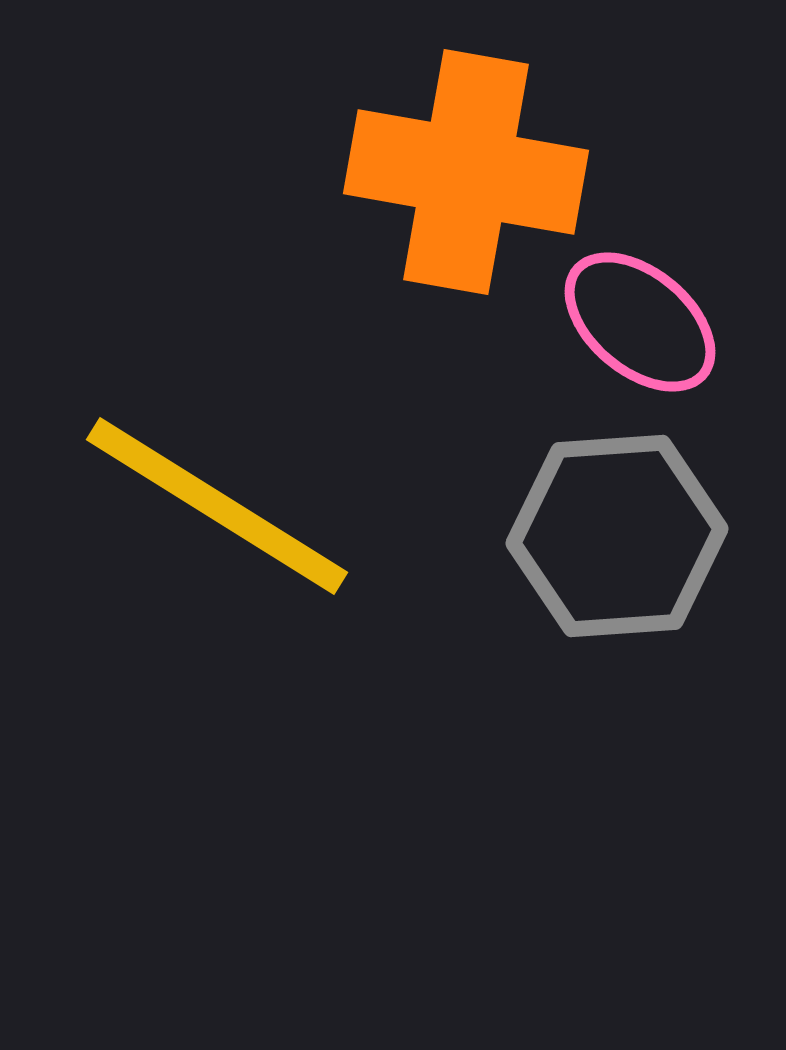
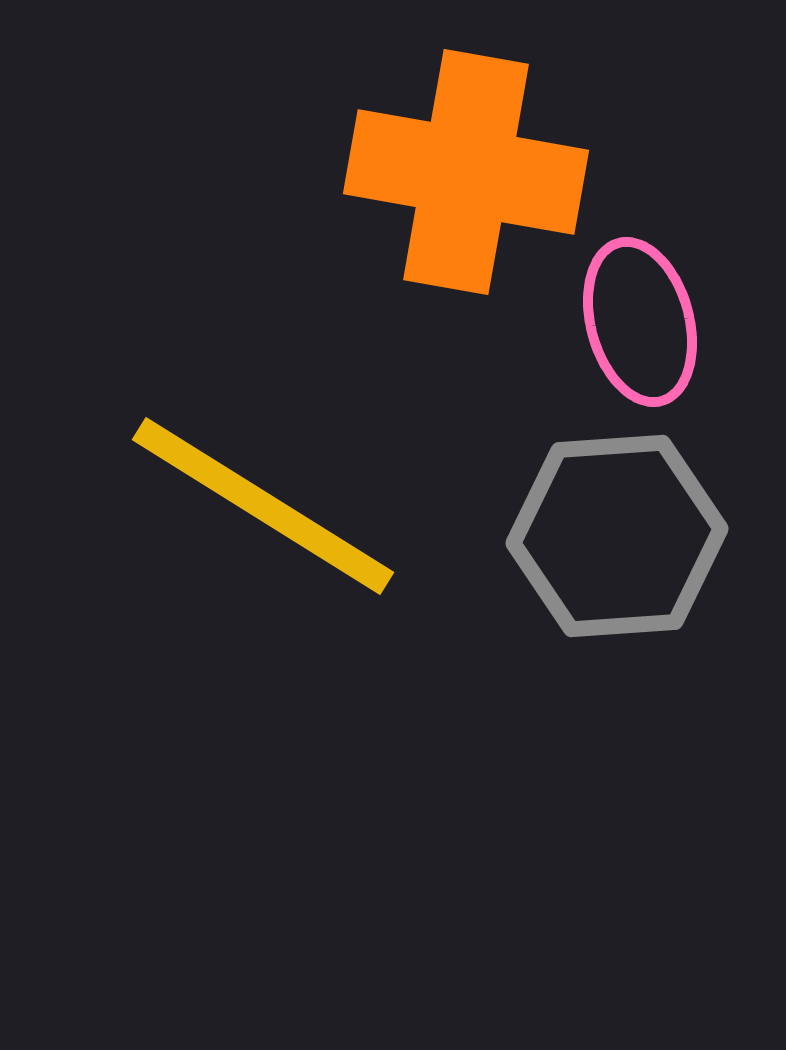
pink ellipse: rotated 35 degrees clockwise
yellow line: moved 46 px right
